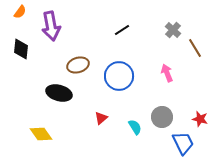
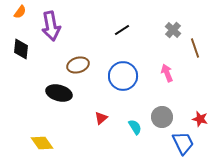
brown line: rotated 12 degrees clockwise
blue circle: moved 4 px right
yellow diamond: moved 1 px right, 9 px down
